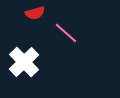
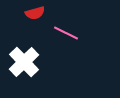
pink line: rotated 15 degrees counterclockwise
